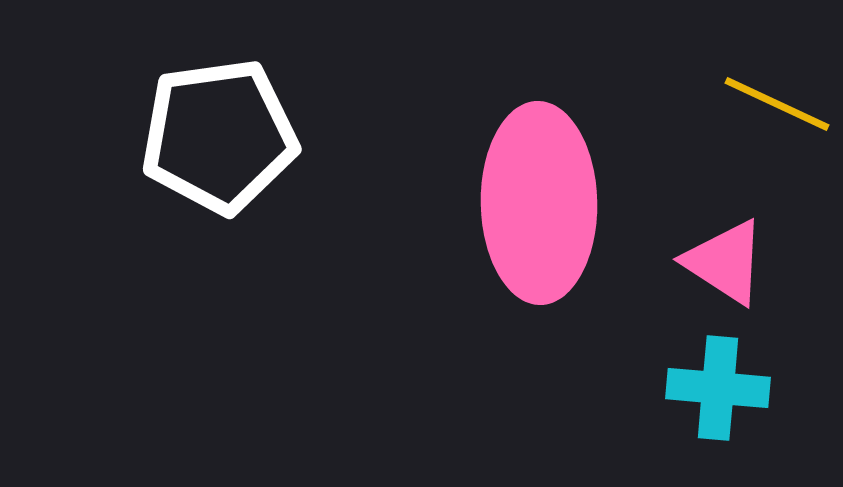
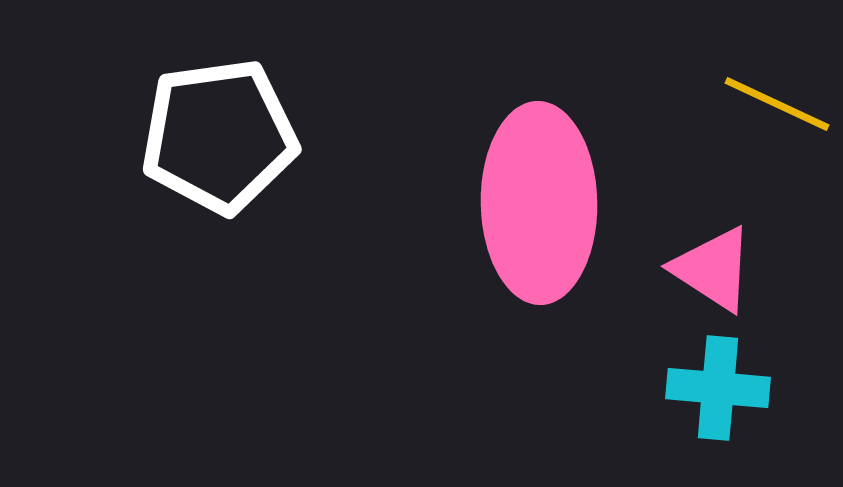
pink triangle: moved 12 px left, 7 px down
